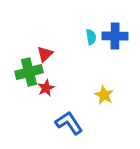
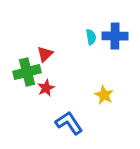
green cross: moved 2 px left
